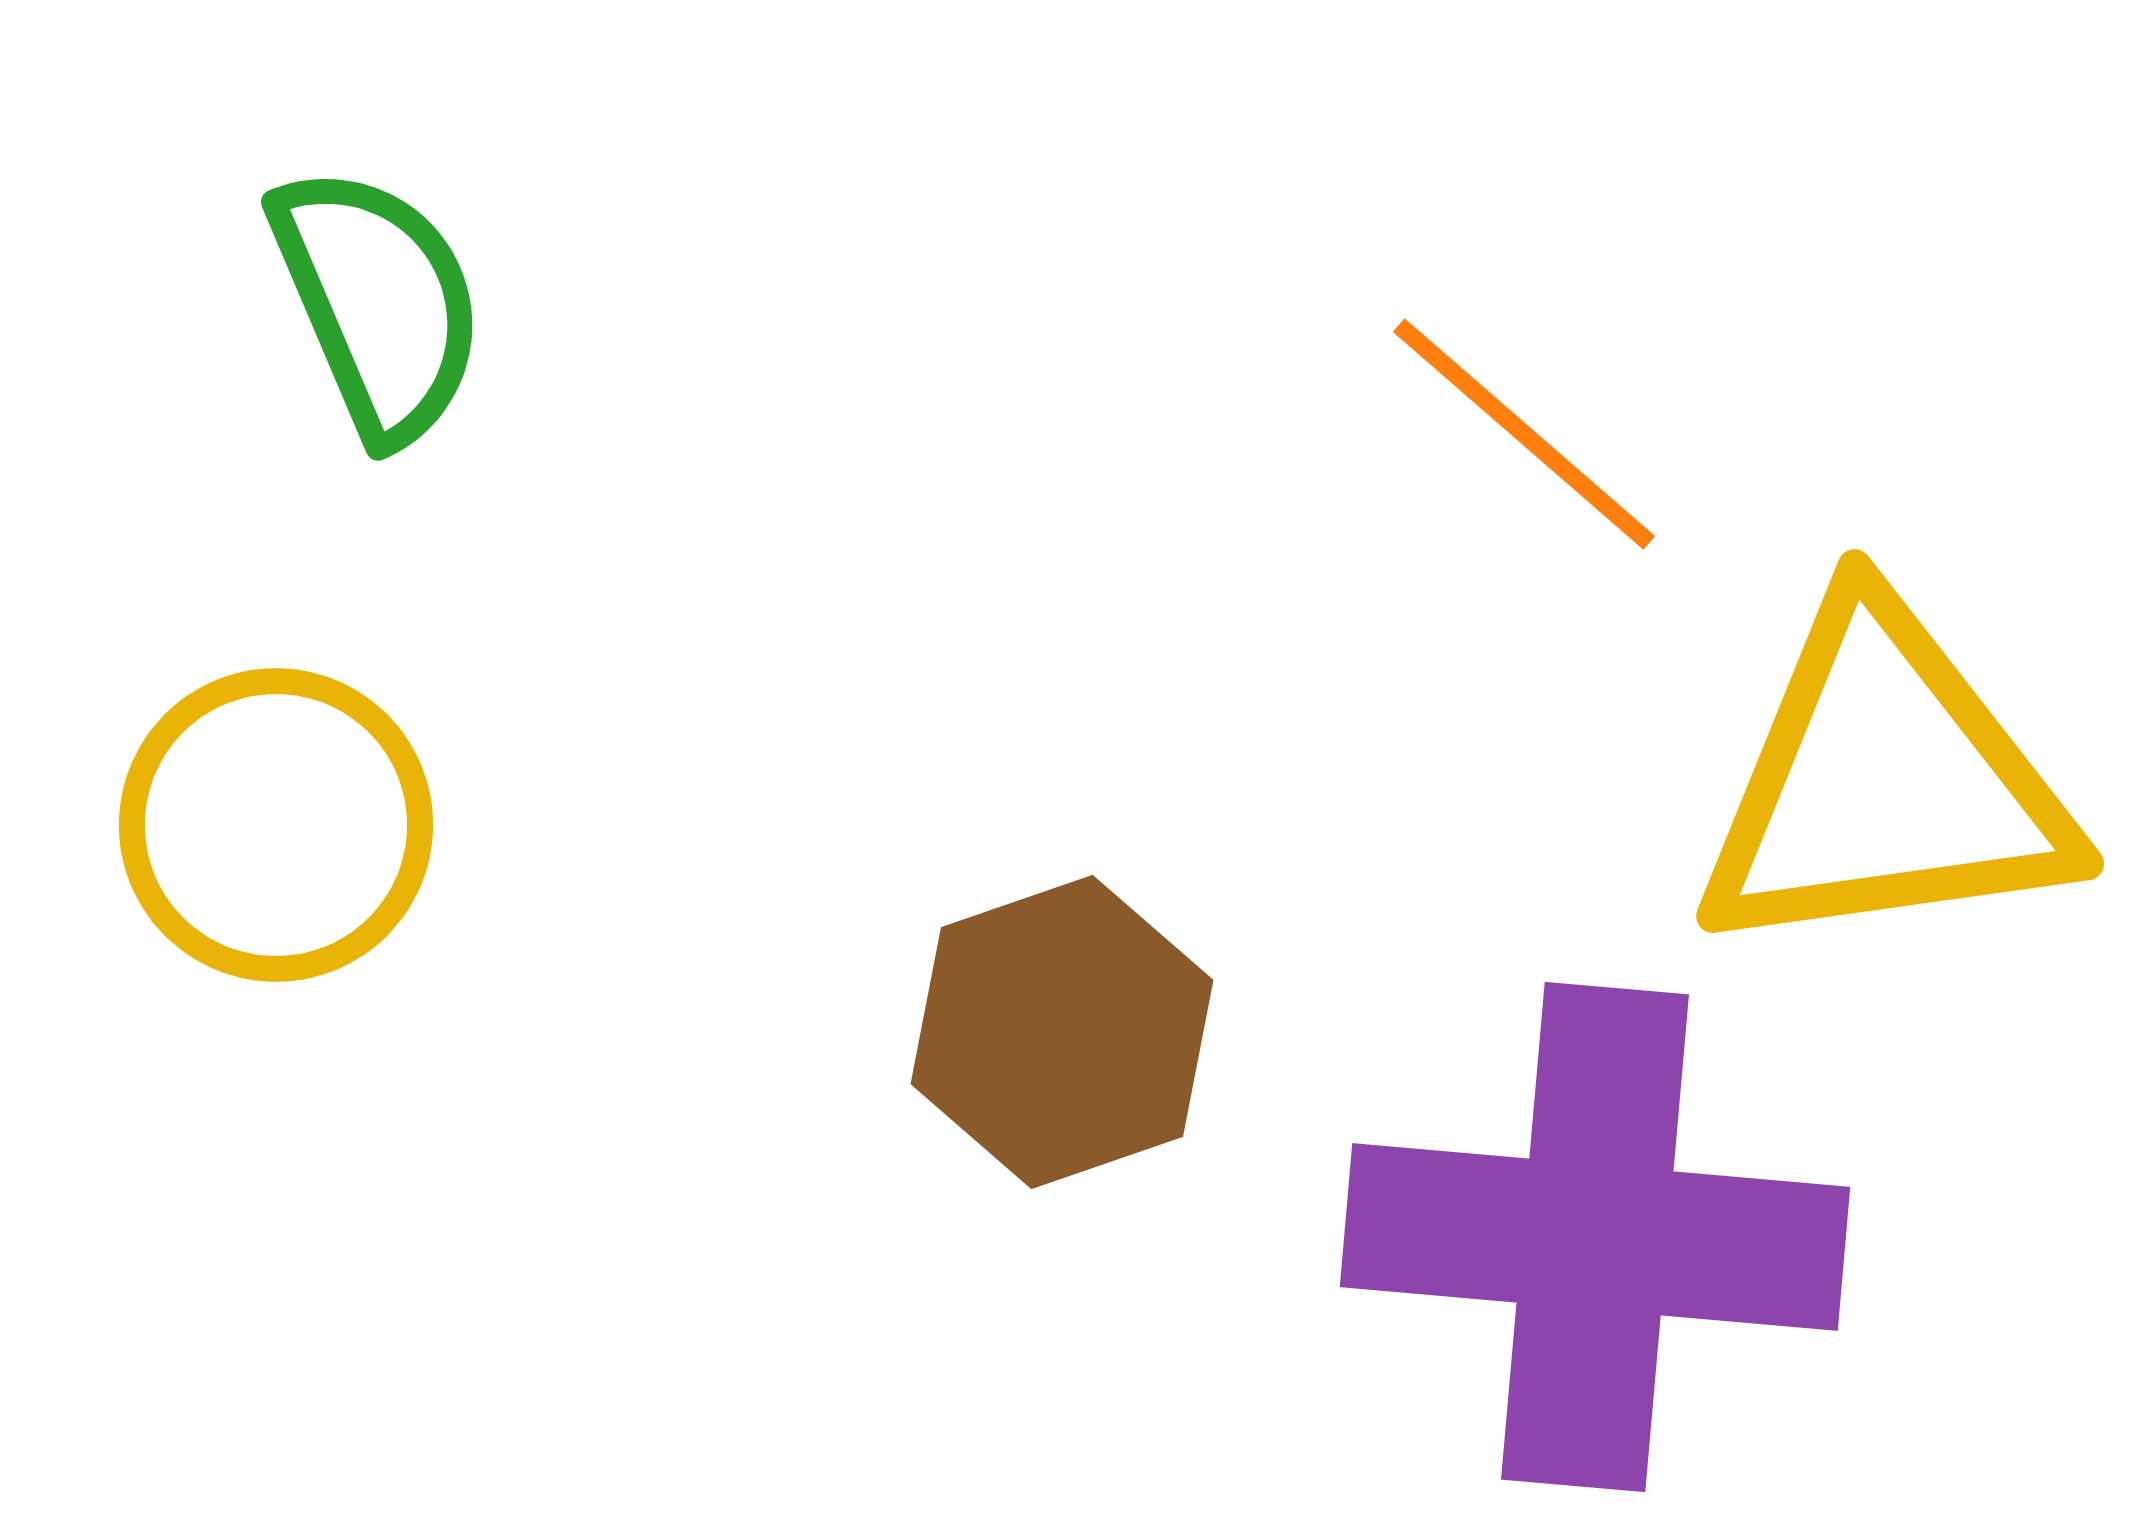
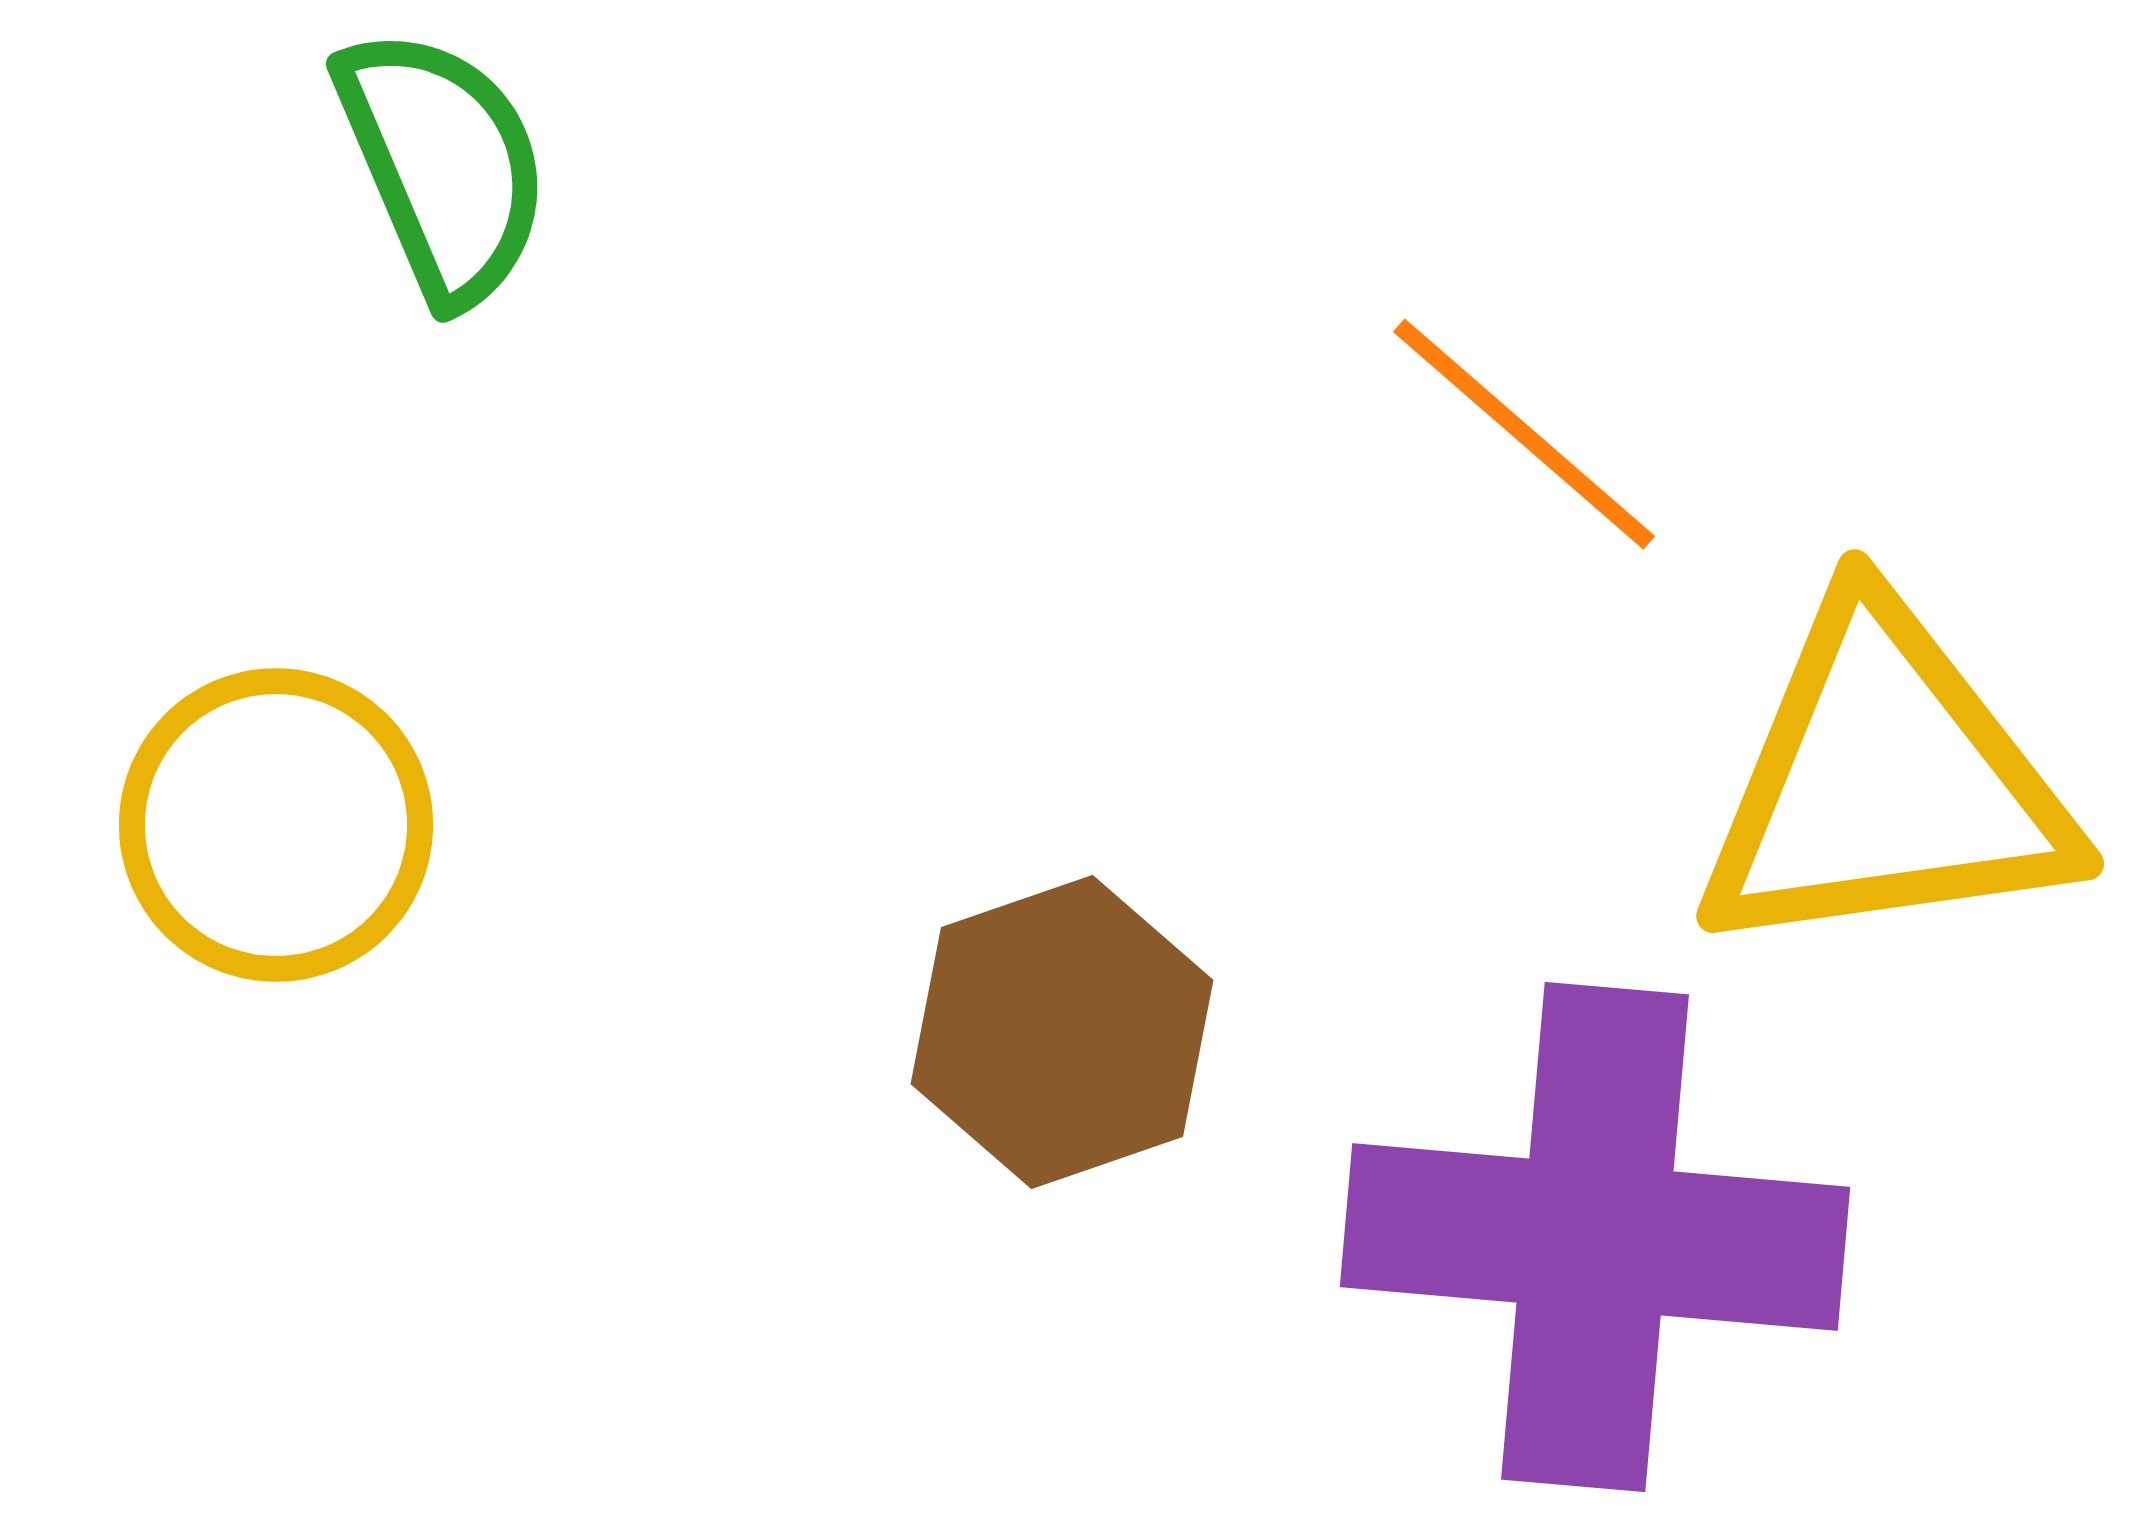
green semicircle: moved 65 px right, 138 px up
